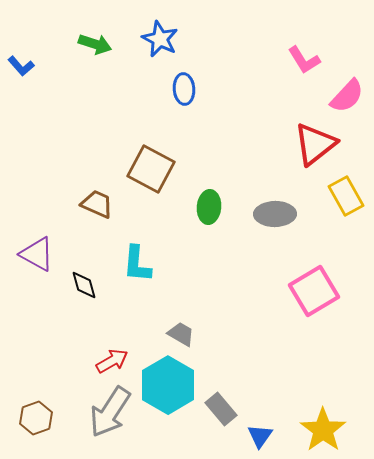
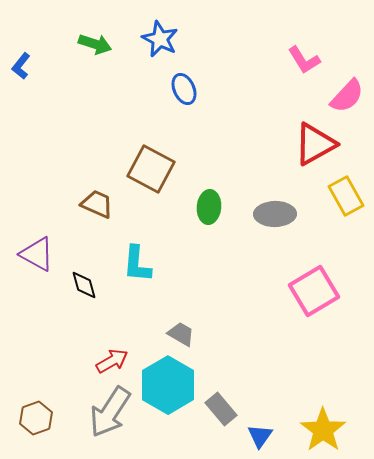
blue L-shape: rotated 80 degrees clockwise
blue ellipse: rotated 20 degrees counterclockwise
red triangle: rotated 9 degrees clockwise
